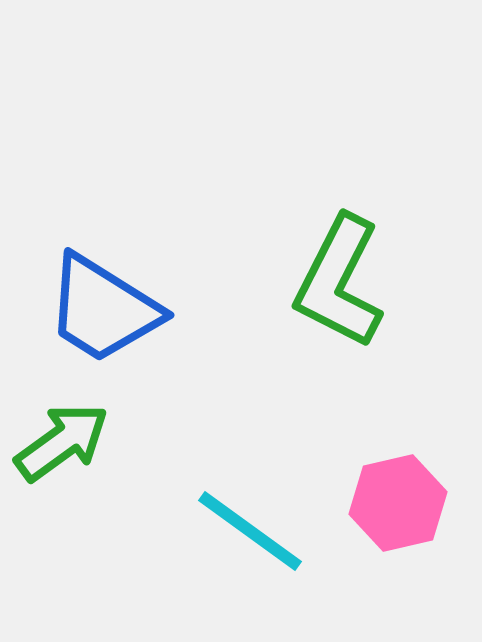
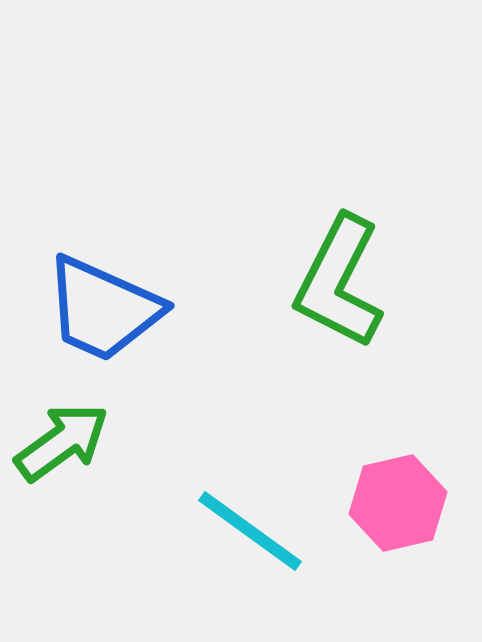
blue trapezoid: rotated 8 degrees counterclockwise
